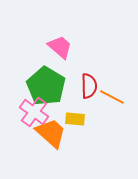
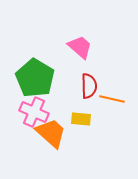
pink trapezoid: moved 20 px right
green pentagon: moved 11 px left, 8 px up
orange line: moved 2 px down; rotated 15 degrees counterclockwise
pink cross: rotated 12 degrees counterclockwise
yellow rectangle: moved 6 px right
